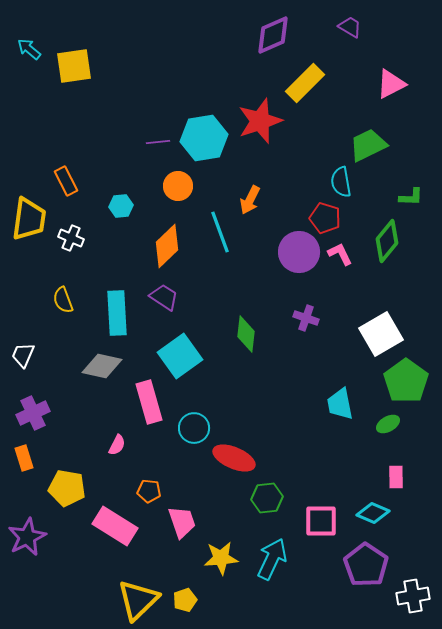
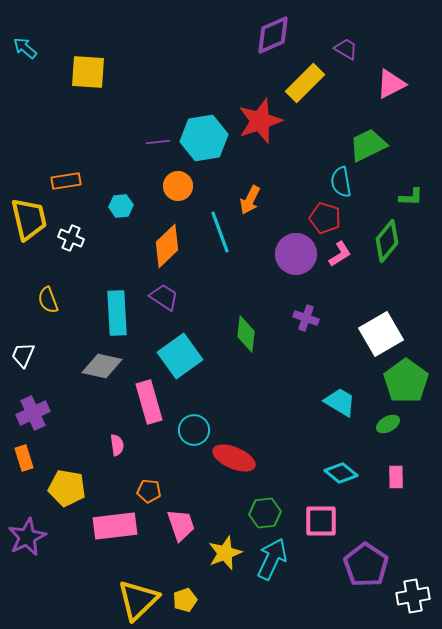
purple trapezoid at (350, 27): moved 4 px left, 22 px down
cyan arrow at (29, 49): moved 4 px left, 1 px up
yellow square at (74, 66): moved 14 px right, 6 px down; rotated 12 degrees clockwise
orange rectangle at (66, 181): rotated 72 degrees counterclockwise
yellow trapezoid at (29, 219): rotated 21 degrees counterclockwise
purple circle at (299, 252): moved 3 px left, 2 px down
pink L-shape at (340, 254): rotated 84 degrees clockwise
yellow semicircle at (63, 300): moved 15 px left
cyan trapezoid at (340, 404): moved 2 px up; rotated 132 degrees clockwise
cyan circle at (194, 428): moved 2 px down
pink semicircle at (117, 445): rotated 35 degrees counterclockwise
green hexagon at (267, 498): moved 2 px left, 15 px down
cyan diamond at (373, 513): moved 32 px left, 40 px up; rotated 16 degrees clockwise
pink trapezoid at (182, 522): moved 1 px left, 3 px down
pink rectangle at (115, 526): rotated 39 degrees counterclockwise
yellow star at (221, 558): moved 4 px right, 5 px up; rotated 16 degrees counterclockwise
